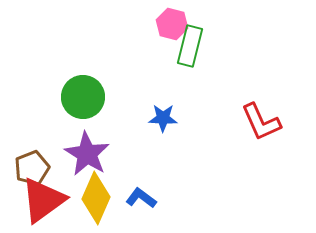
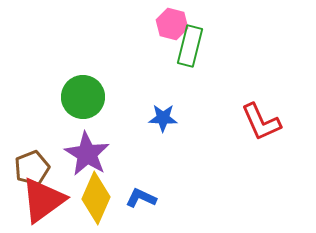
blue L-shape: rotated 12 degrees counterclockwise
